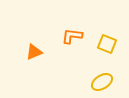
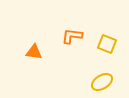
orange triangle: rotated 30 degrees clockwise
